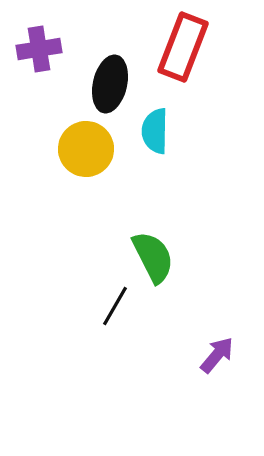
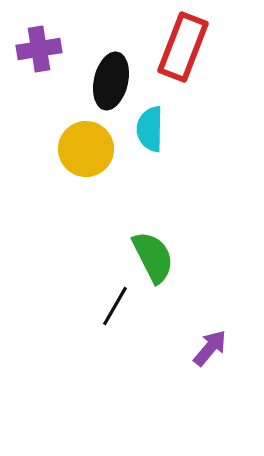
black ellipse: moved 1 px right, 3 px up
cyan semicircle: moved 5 px left, 2 px up
purple arrow: moved 7 px left, 7 px up
